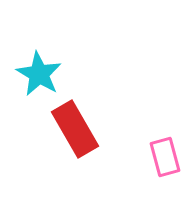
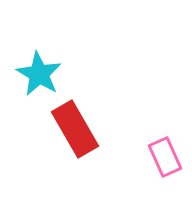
pink rectangle: rotated 9 degrees counterclockwise
